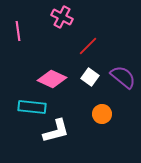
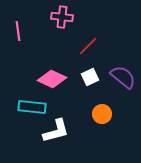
pink cross: rotated 20 degrees counterclockwise
white square: rotated 30 degrees clockwise
